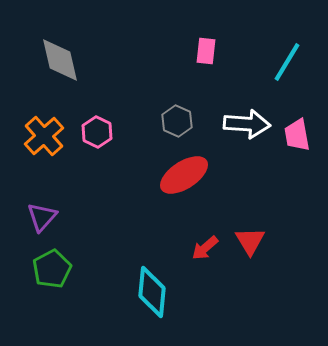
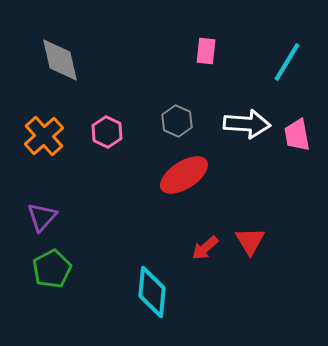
pink hexagon: moved 10 px right
